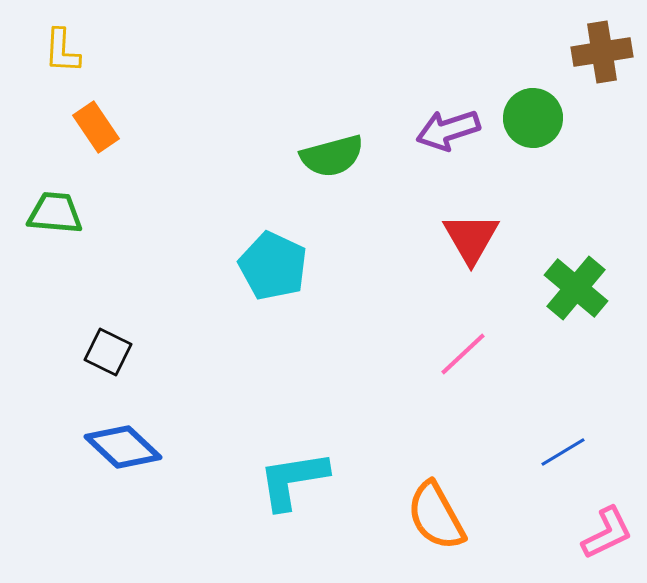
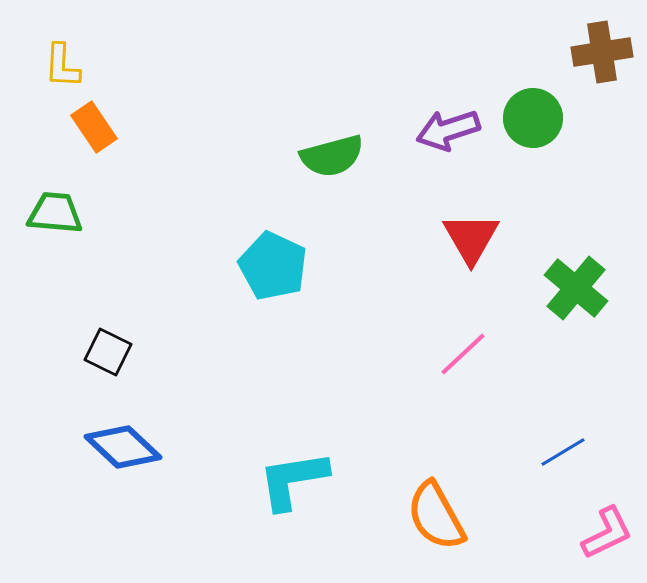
yellow L-shape: moved 15 px down
orange rectangle: moved 2 px left
